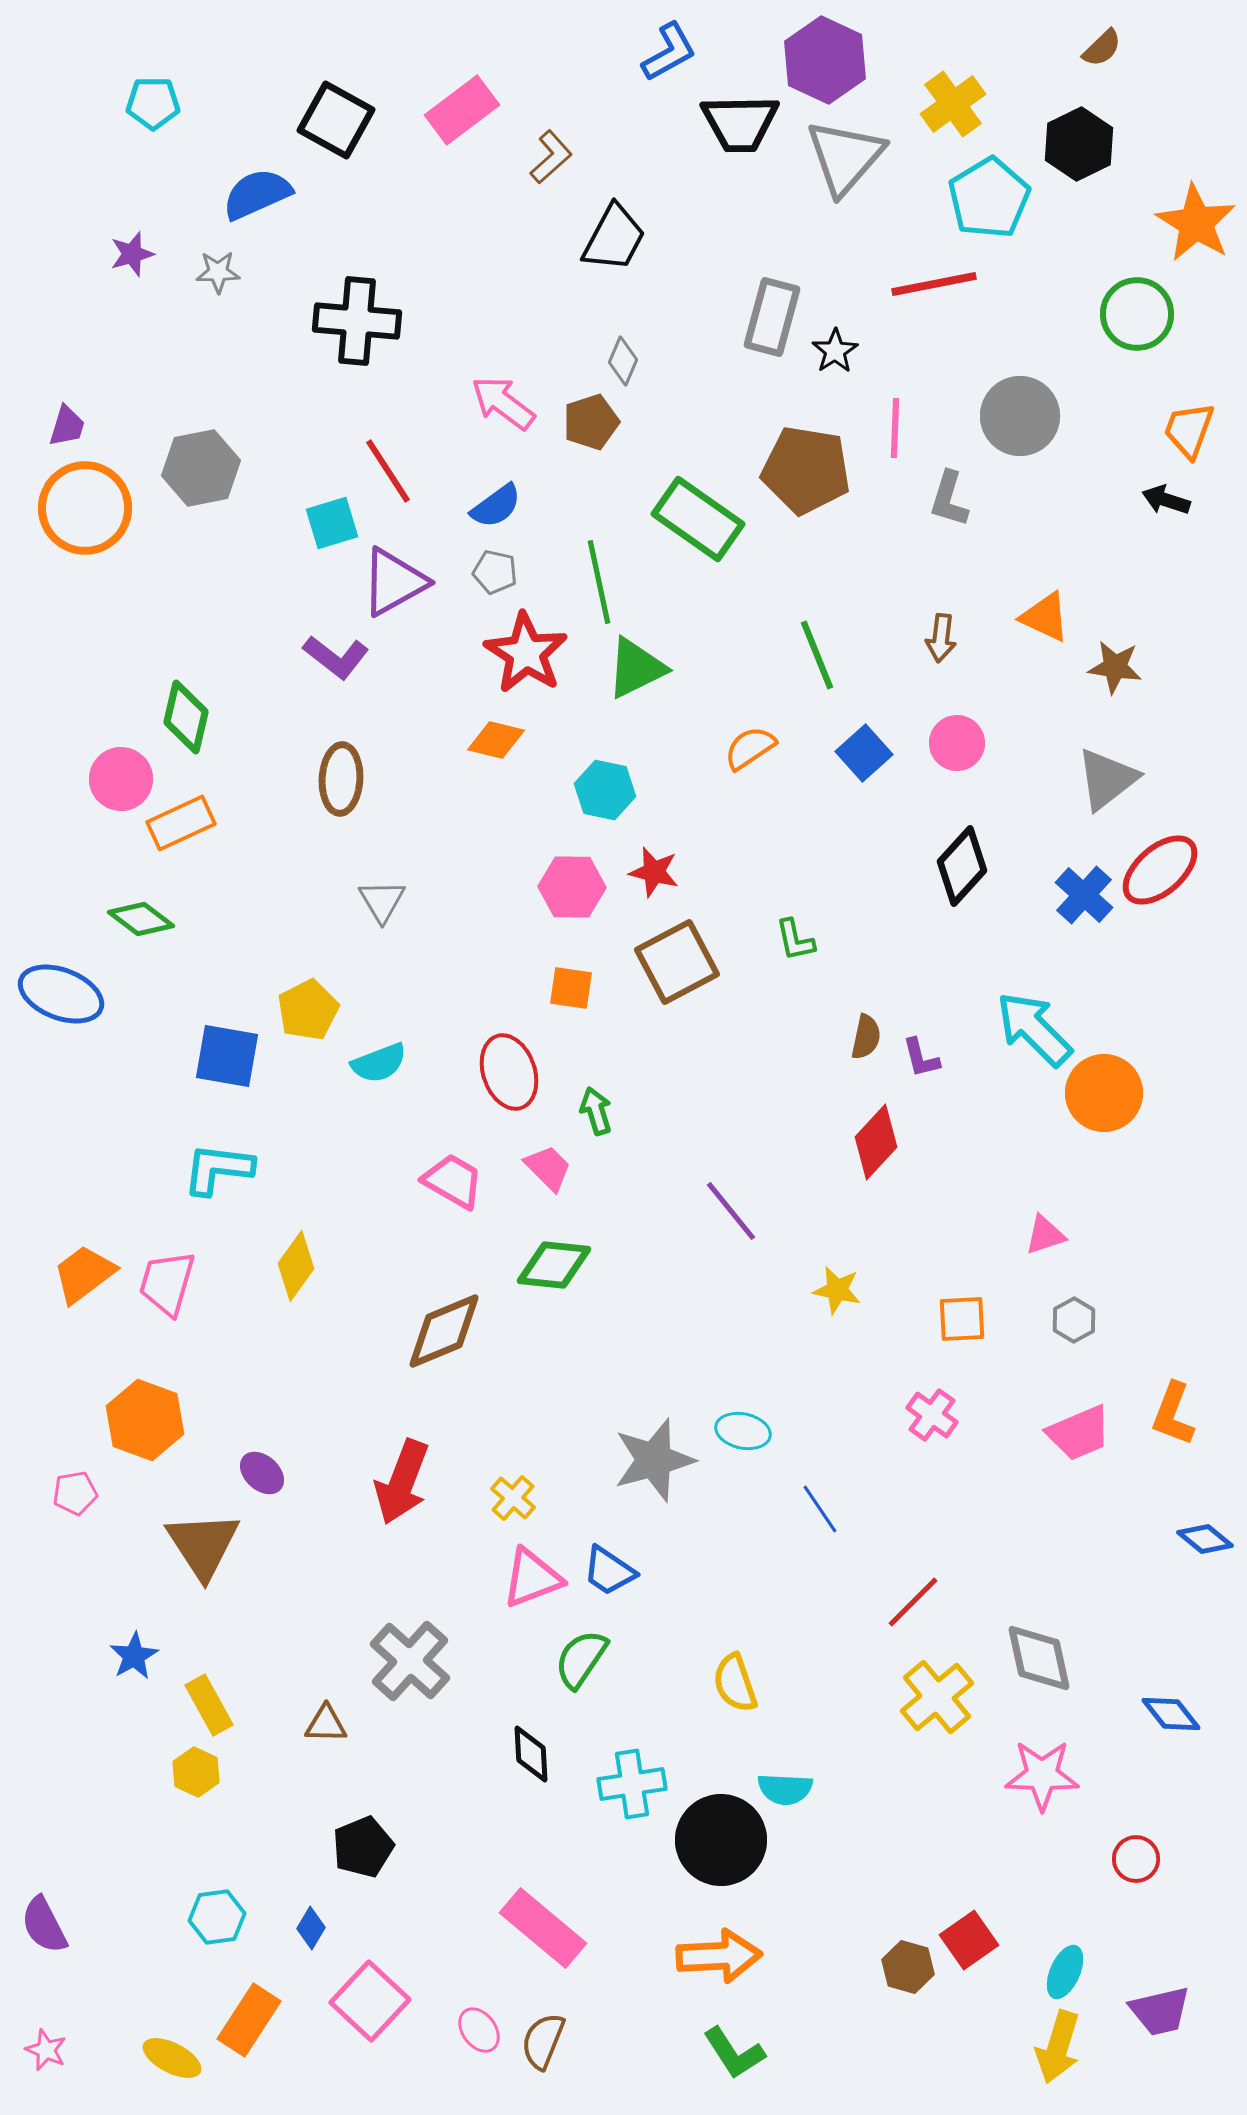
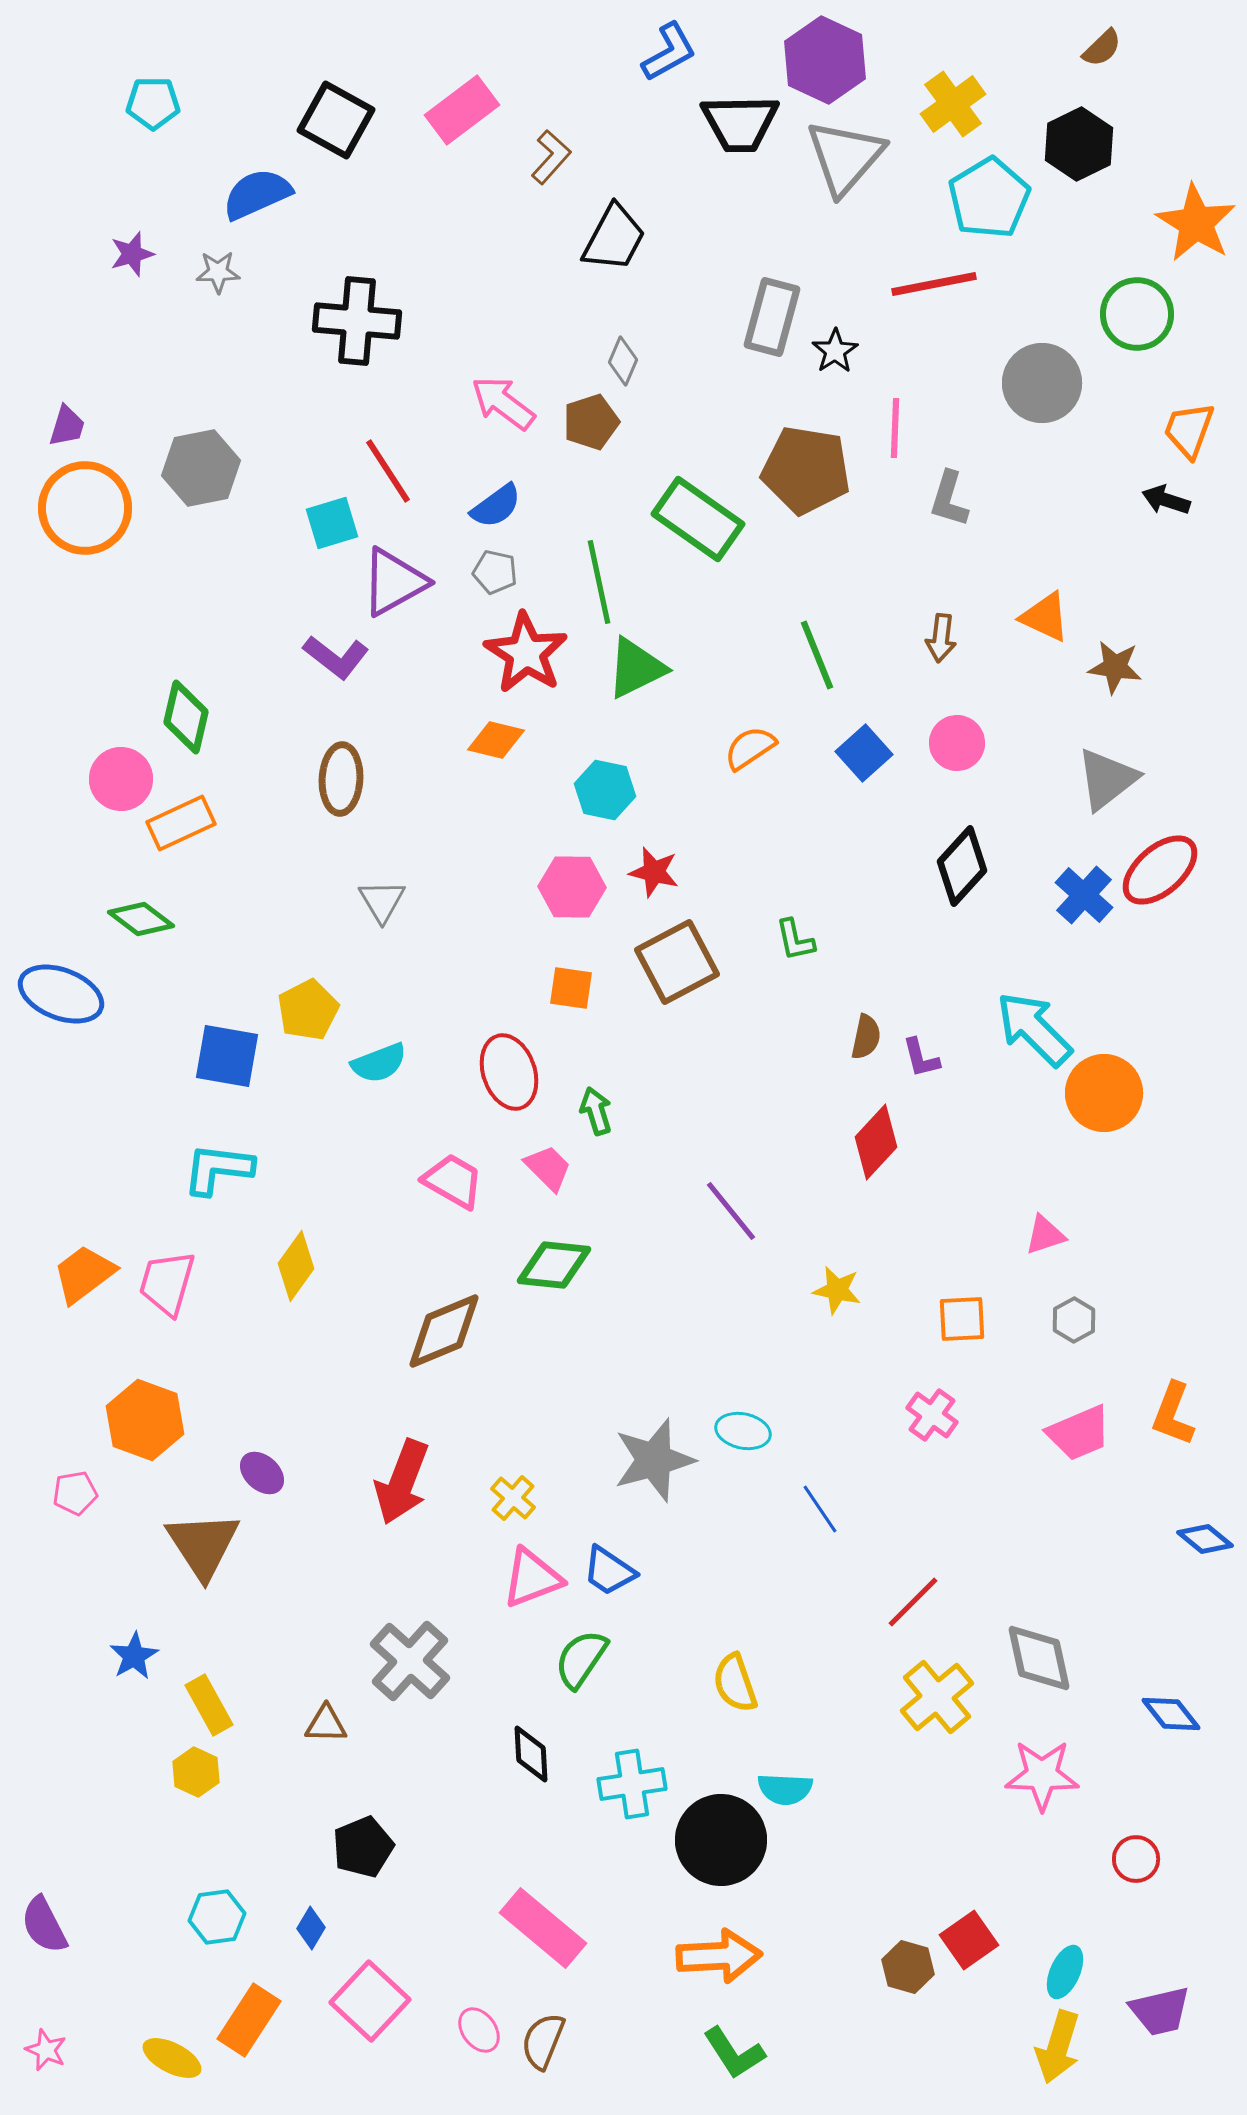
brown L-shape at (551, 157): rotated 6 degrees counterclockwise
gray circle at (1020, 416): moved 22 px right, 33 px up
